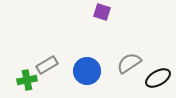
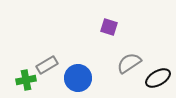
purple square: moved 7 px right, 15 px down
blue circle: moved 9 px left, 7 px down
green cross: moved 1 px left
